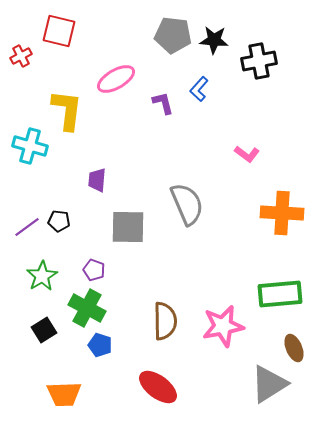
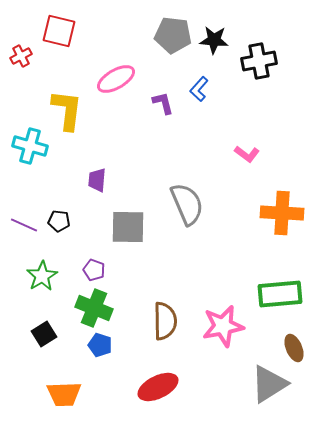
purple line: moved 3 px left, 2 px up; rotated 60 degrees clockwise
green cross: moved 7 px right; rotated 6 degrees counterclockwise
black square: moved 4 px down
red ellipse: rotated 63 degrees counterclockwise
